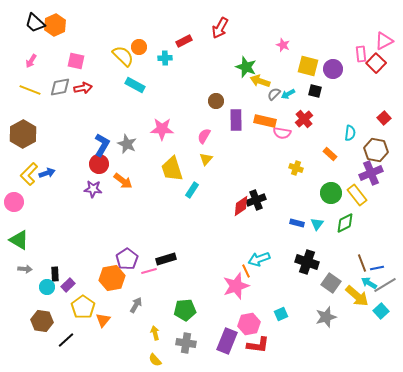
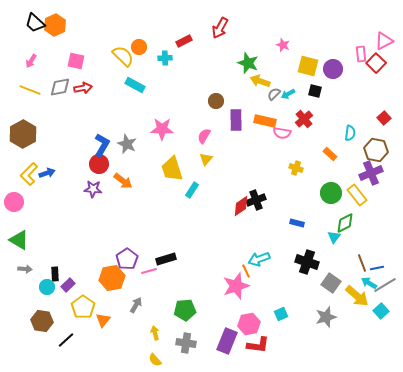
green star at (246, 67): moved 2 px right, 4 px up
cyan triangle at (317, 224): moved 17 px right, 13 px down
